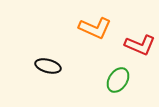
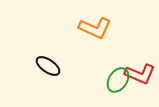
red L-shape: moved 29 px down
black ellipse: rotated 20 degrees clockwise
